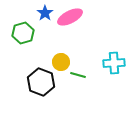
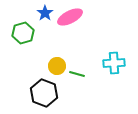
yellow circle: moved 4 px left, 4 px down
green line: moved 1 px left, 1 px up
black hexagon: moved 3 px right, 11 px down
